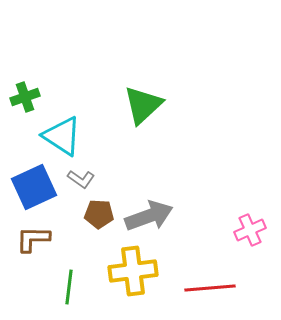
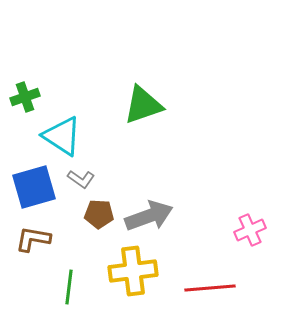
green triangle: rotated 24 degrees clockwise
blue square: rotated 9 degrees clockwise
brown L-shape: rotated 9 degrees clockwise
